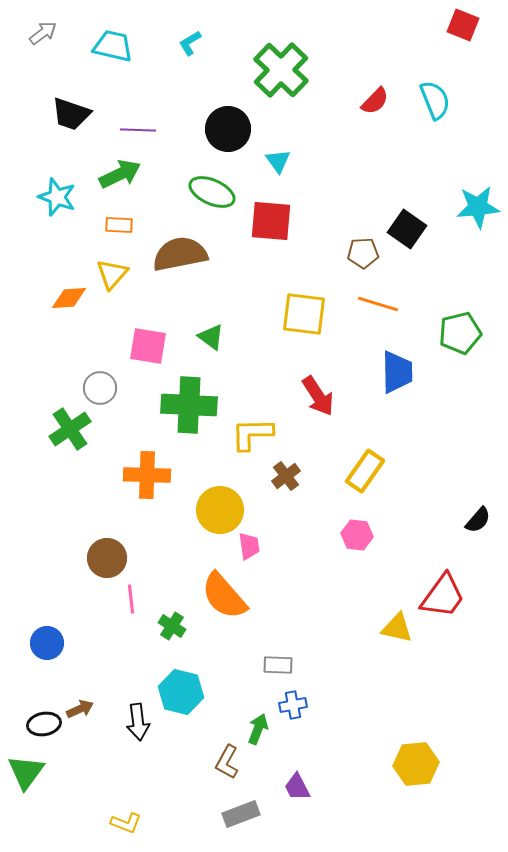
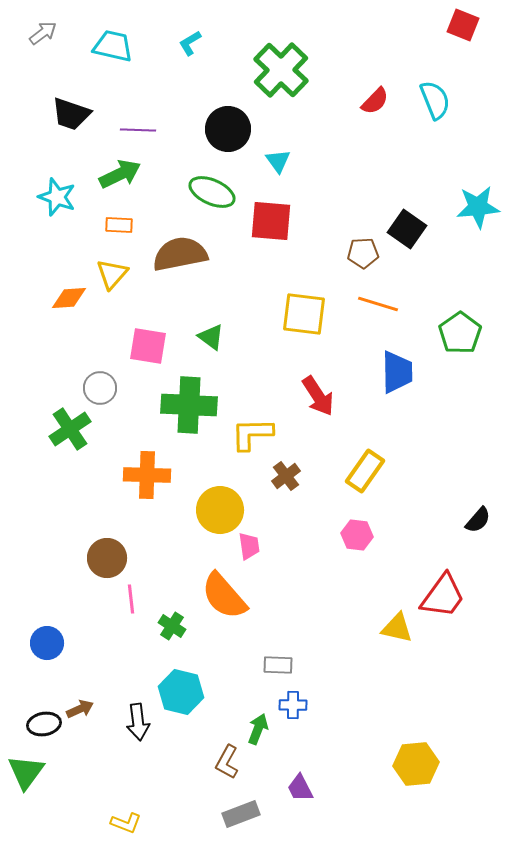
green pentagon at (460, 333): rotated 21 degrees counterclockwise
blue cross at (293, 705): rotated 12 degrees clockwise
purple trapezoid at (297, 787): moved 3 px right, 1 px down
